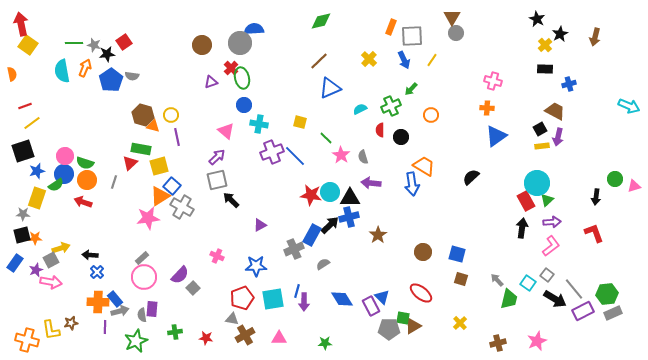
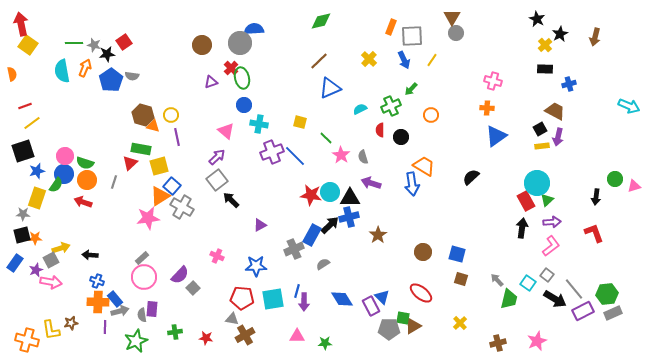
gray square at (217, 180): rotated 25 degrees counterclockwise
purple arrow at (371, 183): rotated 12 degrees clockwise
green semicircle at (56, 185): rotated 21 degrees counterclockwise
blue cross at (97, 272): moved 9 px down; rotated 24 degrees counterclockwise
red pentagon at (242, 298): rotated 25 degrees clockwise
pink triangle at (279, 338): moved 18 px right, 2 px up
